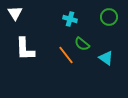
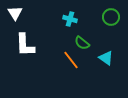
green circle: moved 2 px right
green semicircle: moved 1 px up
white L-shape: moved 4 px up
orange line: moved 5 px right, 5 px down
